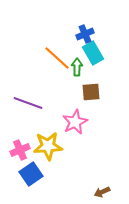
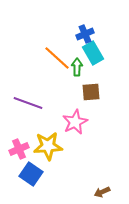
pink cross: moved 1 px left, 1 px up
blue square: rotated 20 degrees counterclockwise
